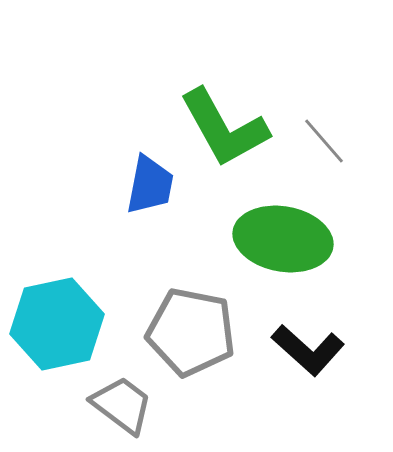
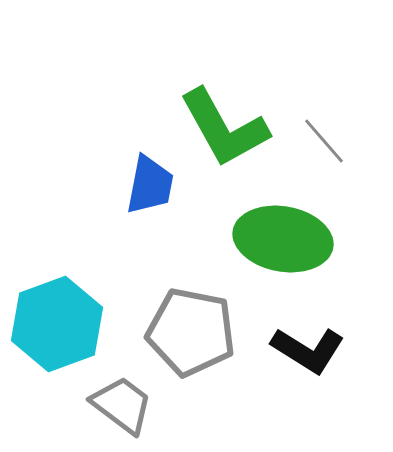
cyan hexagon: rotated 8 degrees counterclockwise
black L-shape: rotated 10 degrees counterclockwise
